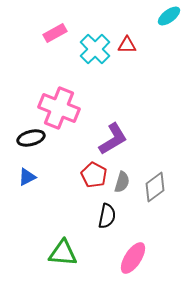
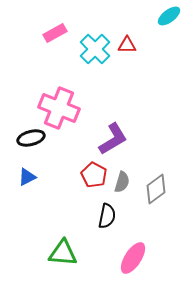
gray diamond: moved 1 px right, 2 px down
